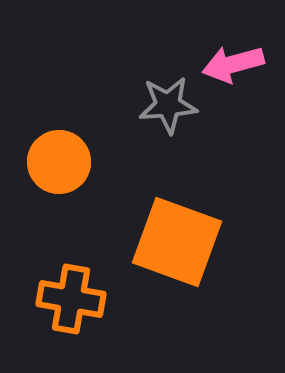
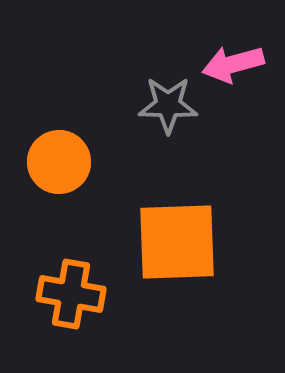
gray star: rotated 6 degrees clockwise
orange square: rotated 22 degrees counterclockwise
orange cross: moved 5 px up
